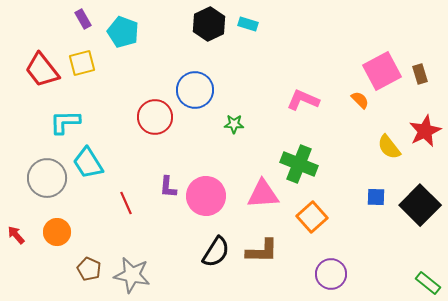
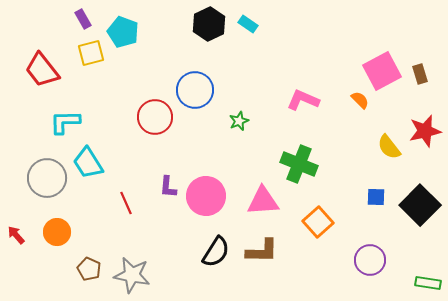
cyan rectangle: rotated 18 degrees clockwise
yellow square: moved 9 px right, 10 px up
green star: moved 5 px right, 3 px up; rotated 24 degrees counterclockwise
red star: rotated 12 degrees clockwise
pink triangle: moved 7 px down
orange square: moved 6 px right, 5 px down
purple circle: moved 39 px right, 14 px up
green rectangle: rotated 30 degrees counterclockwise
